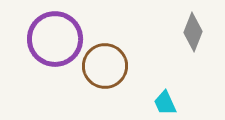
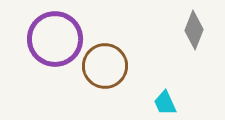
gray diamond: moved 1 px right, 2 px up
